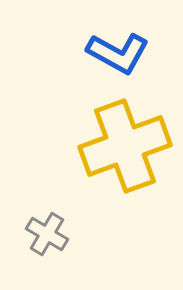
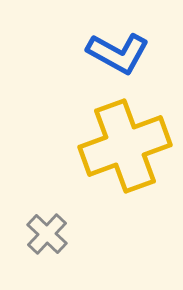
gray cross: rotated 12 degrees clockwise
